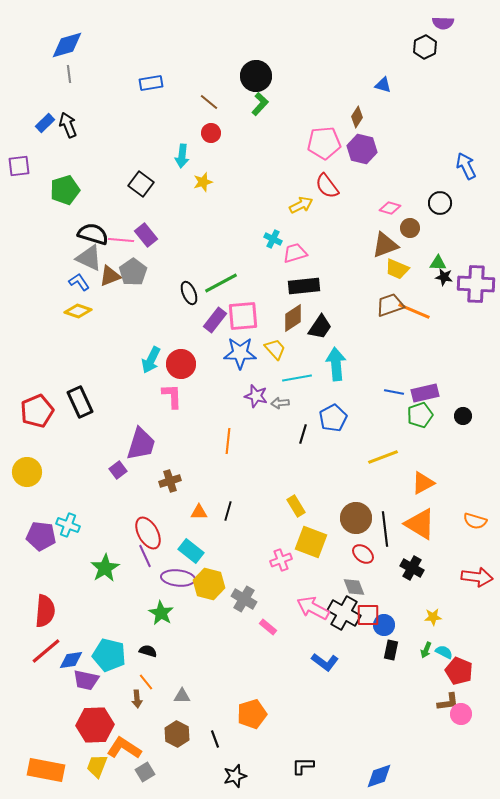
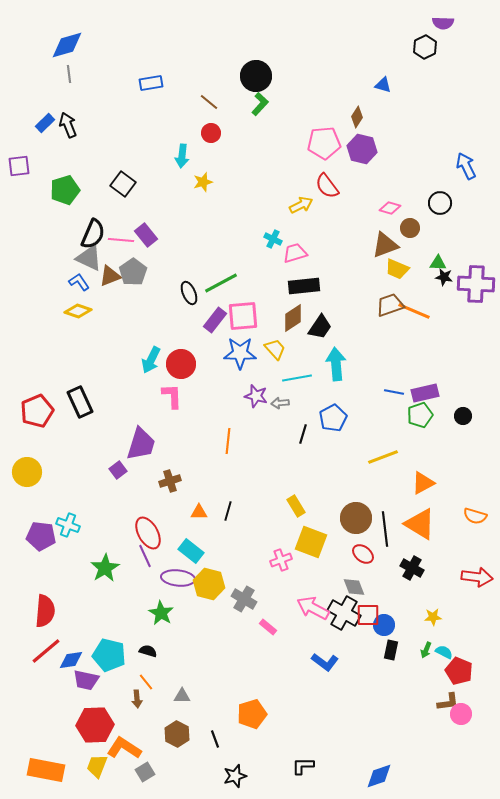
black square at (141, 184): moved 18 px left
black semicircle at (93, 234): rotated 96 degrees clockwise
orange semicircle at (475, 521): moved 5 px up
